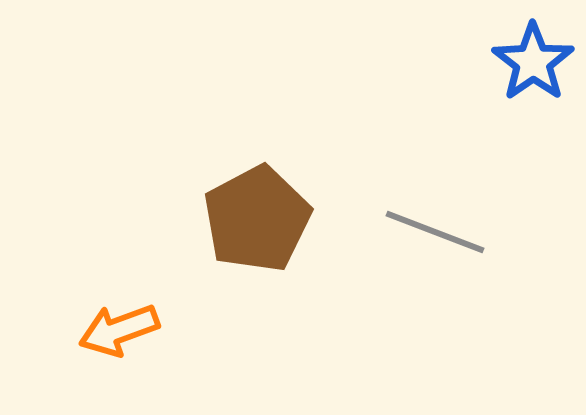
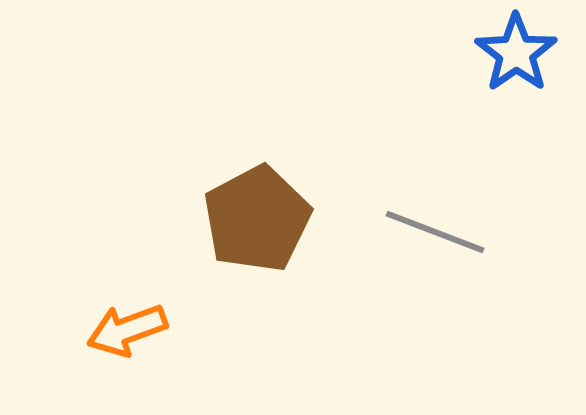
blue star: moved 17 px left, 9 px up
orange arrow: moved 8 px right
